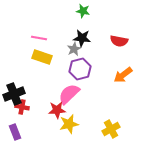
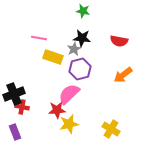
yellow rectangle: moved 11 px right
yellow cross: rotated 30 degrees counterclockwise
